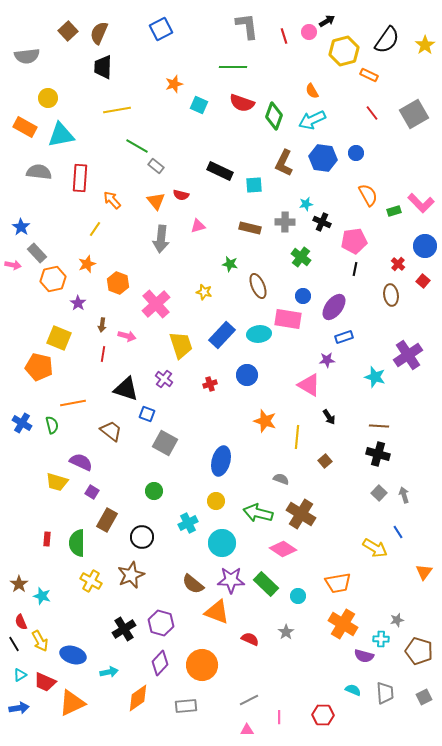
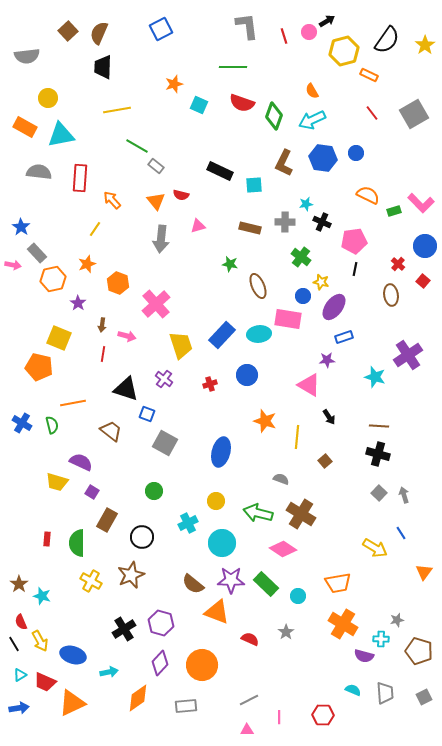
orange semicircle at (368, 195): rotated 35 degrees counterclockwise
yellow star at (204, 292): moved 117 px right, 10 px up
blue ellipse at (221, 461): moved 9 px up
blue line at (398, 532): moved 3 px right, 1 px down
